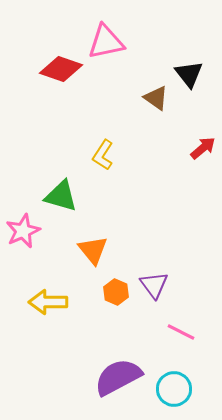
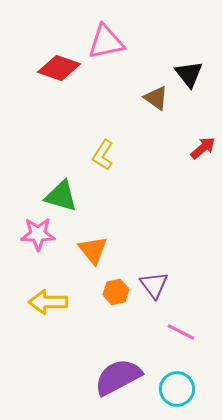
red diamond: moved 2 px left, 1 px up
pink star: moved 15 px right, 3 px down; rotated 24 degrees clockwise
orange hexagon: rotated 25 degrees clockwise
cyan circle: moved 3 px right
